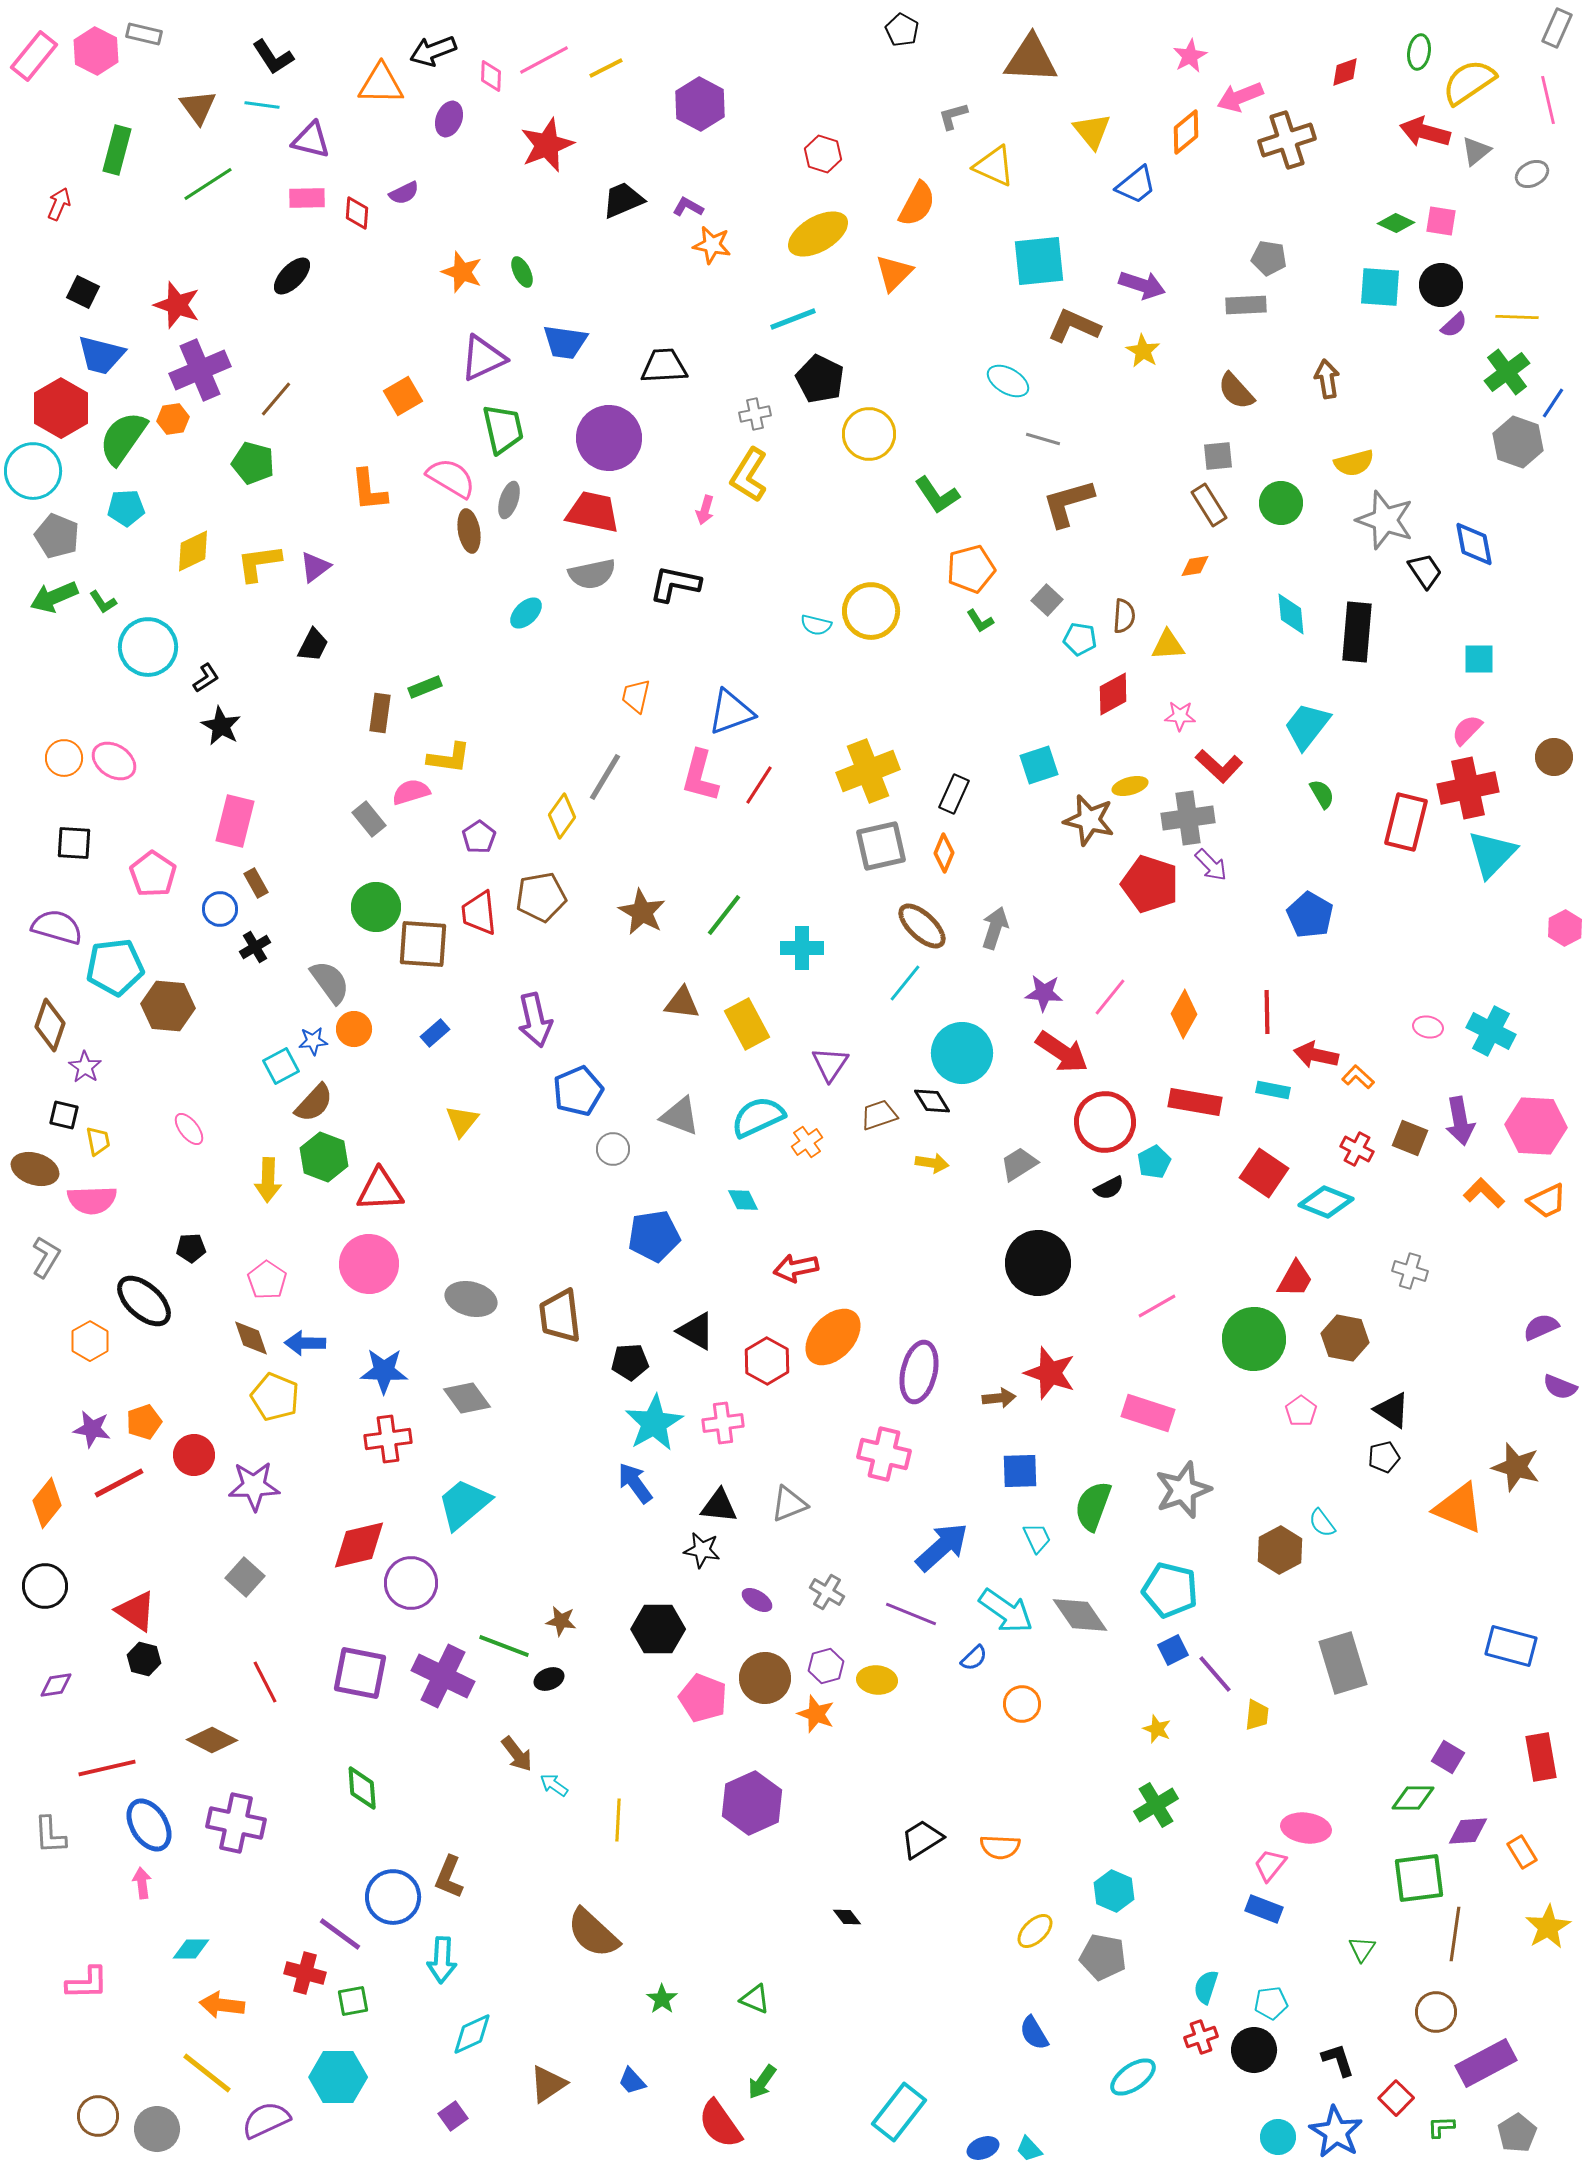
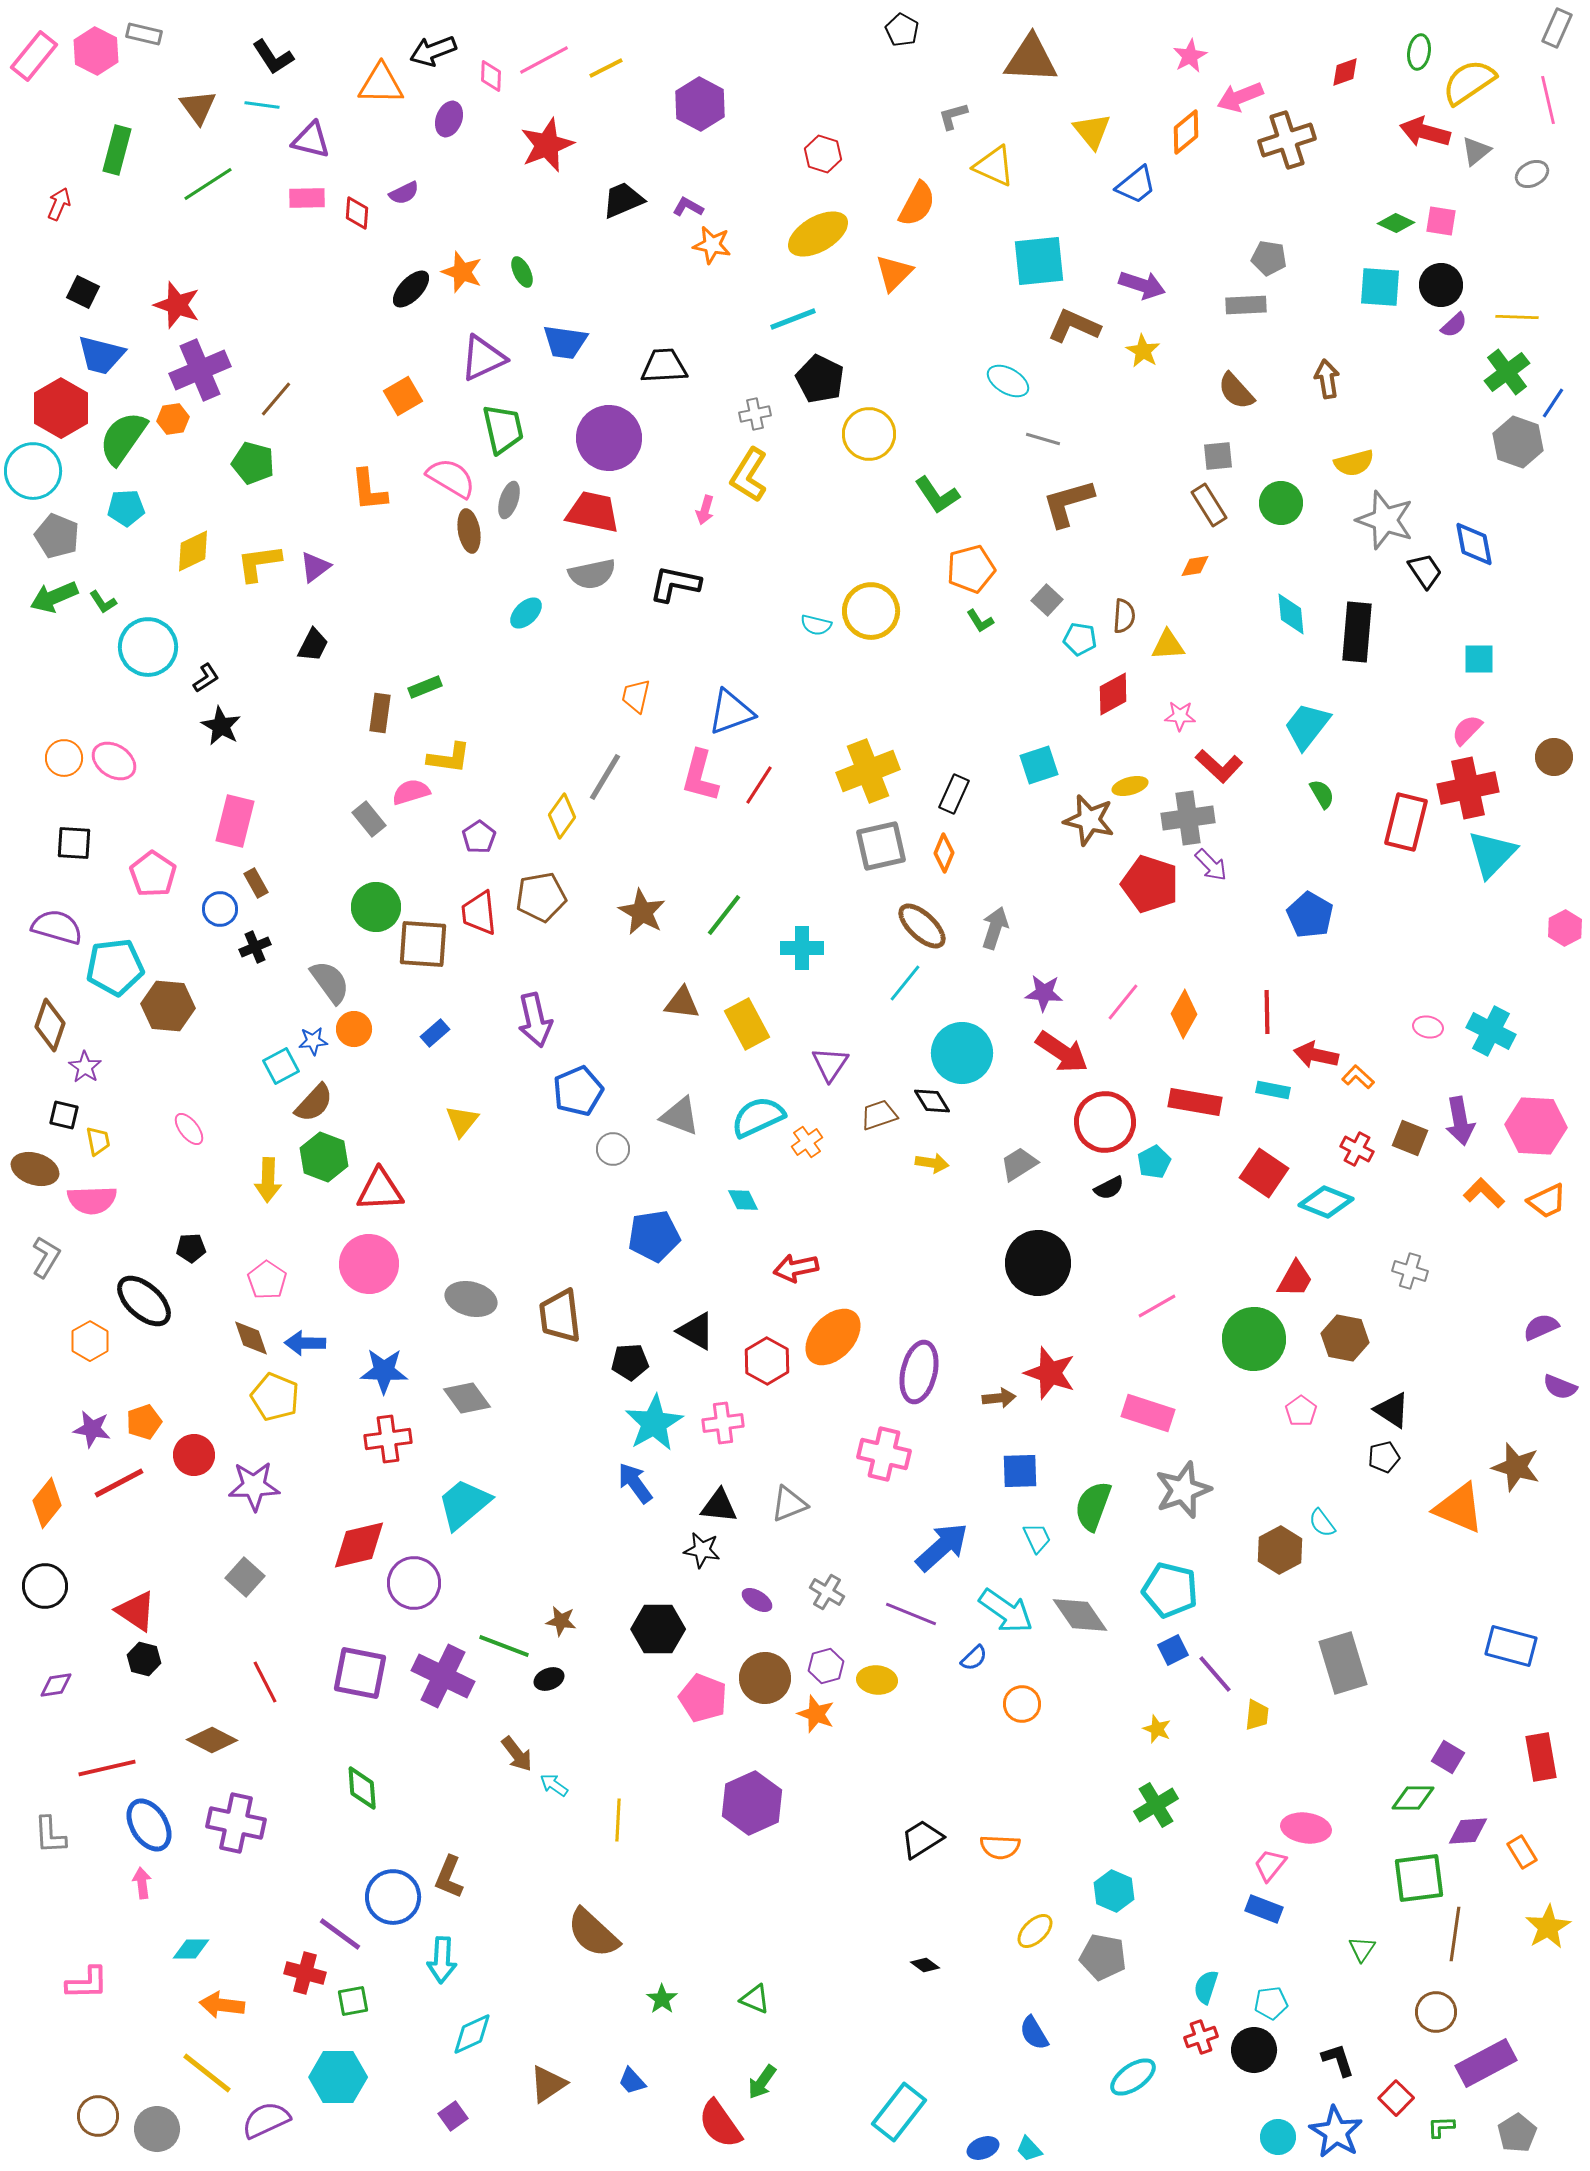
black ellipse at (292, 276): moved 119 px right, 13 px down
black cross at (255, 947): rotated 8 degrees clockwise
pink line at (1110, 997): moved 13 px right, 5 px down
purple circle at (411, 1583): moved 3 px right
black diamond at (847, 1917): moved 78 px right, 48 px down; rotated 16 degrees counterclockwise
